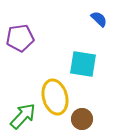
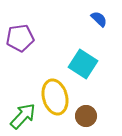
cyan square: rotated 24 degrees clockwise
brown circle: moved 4 px right, 3 px up
